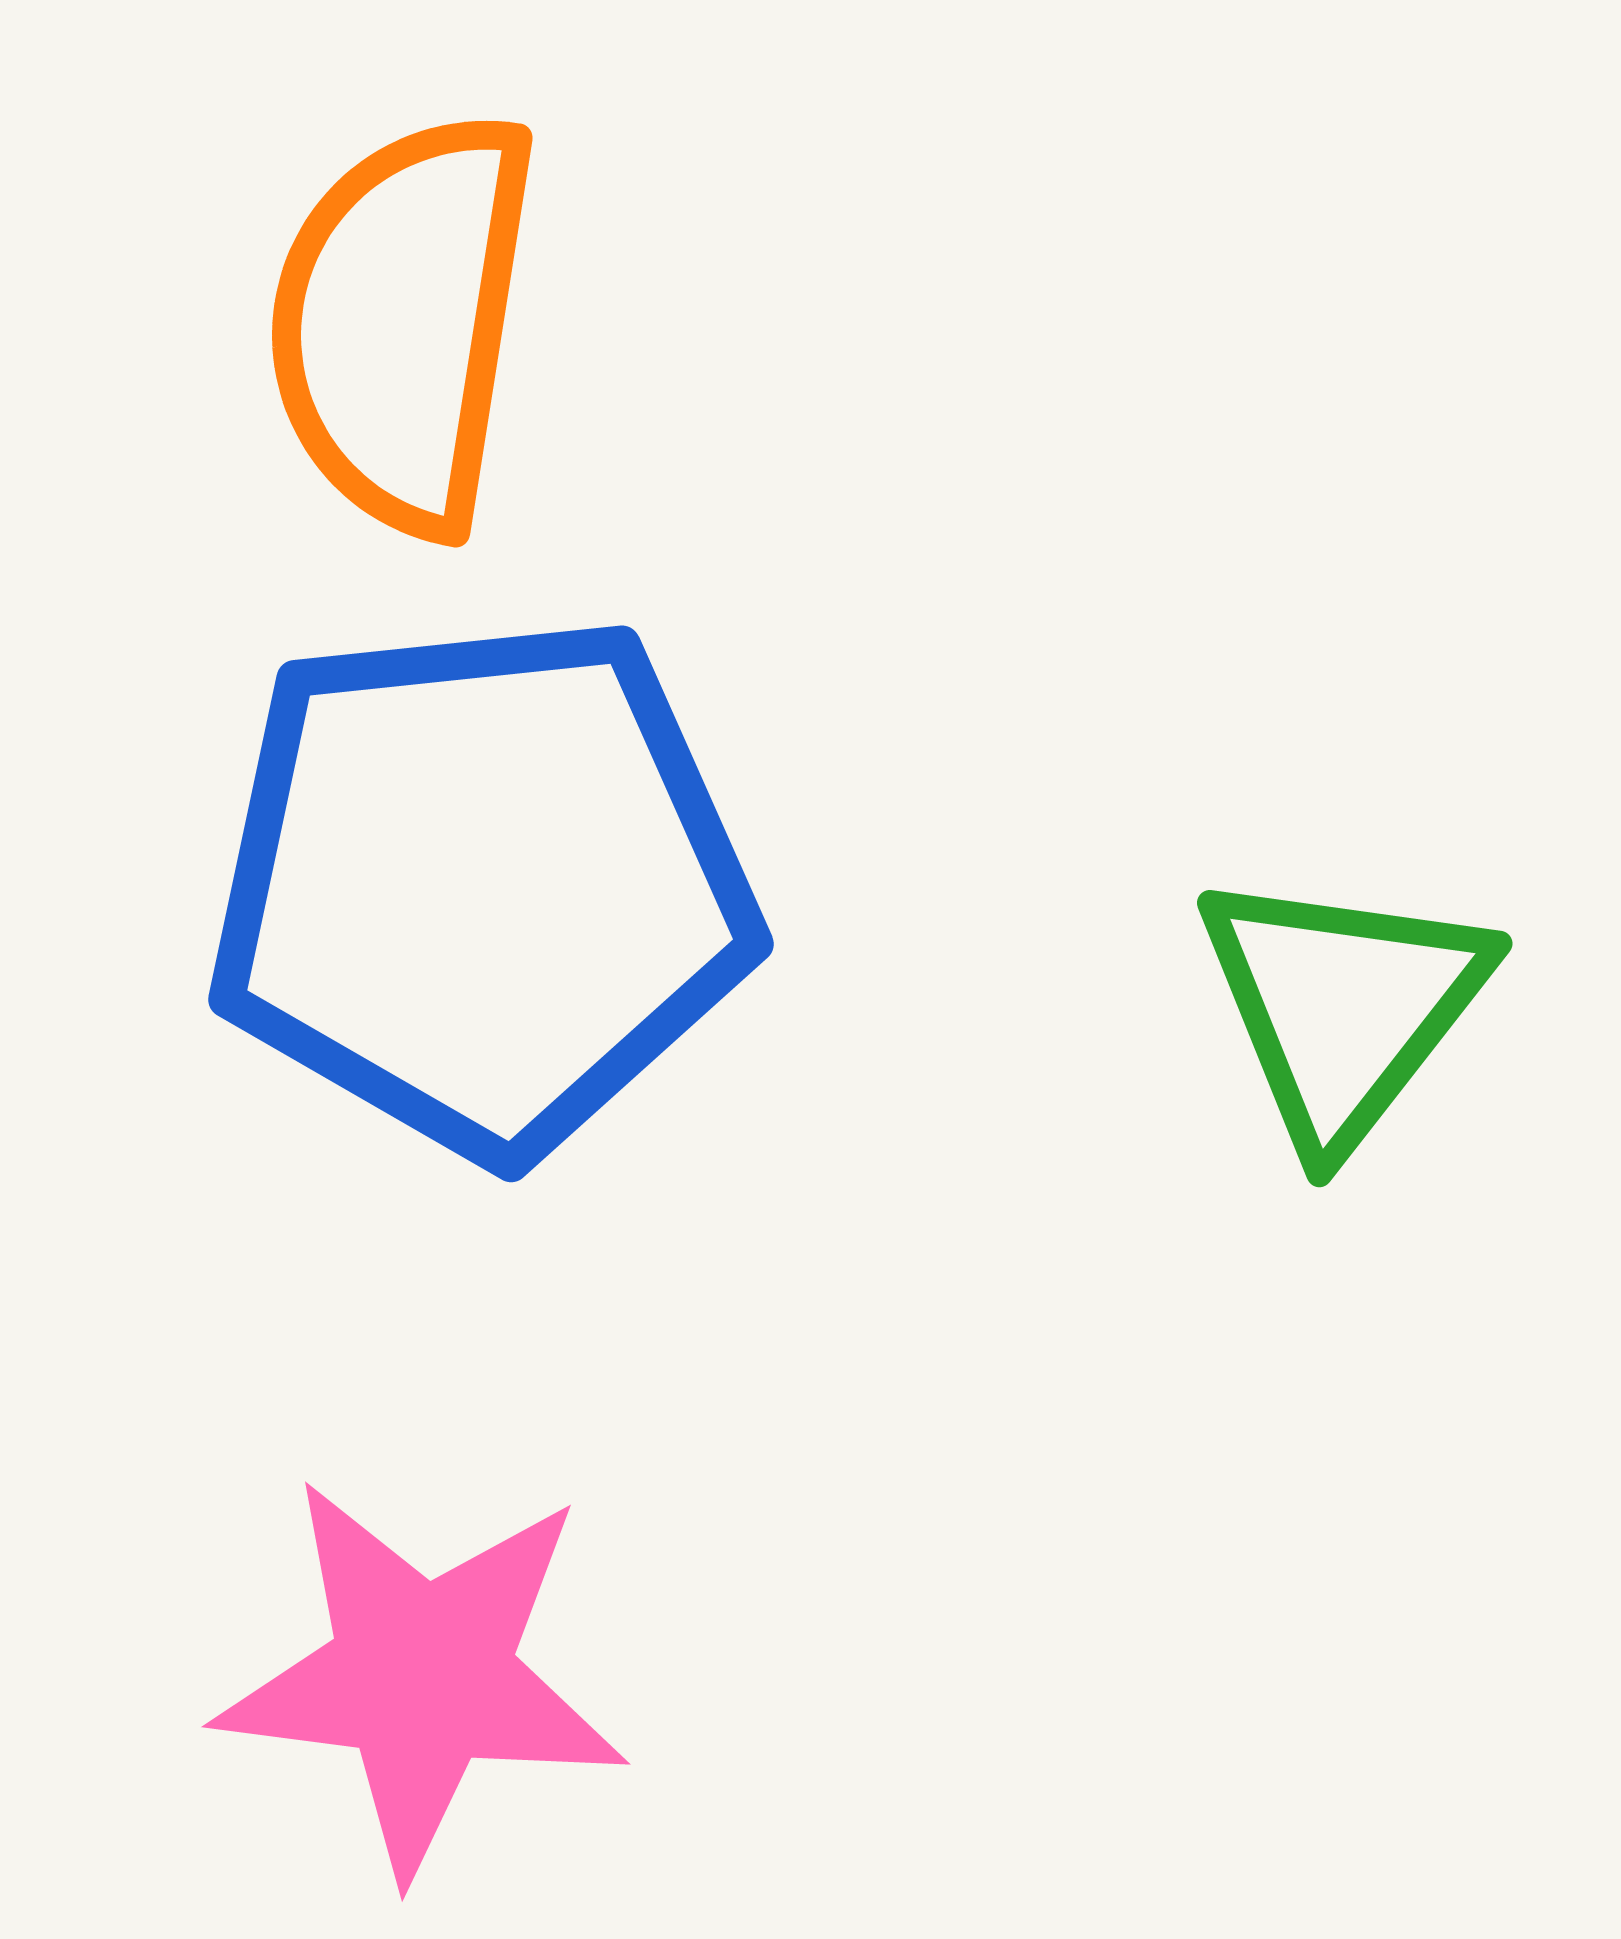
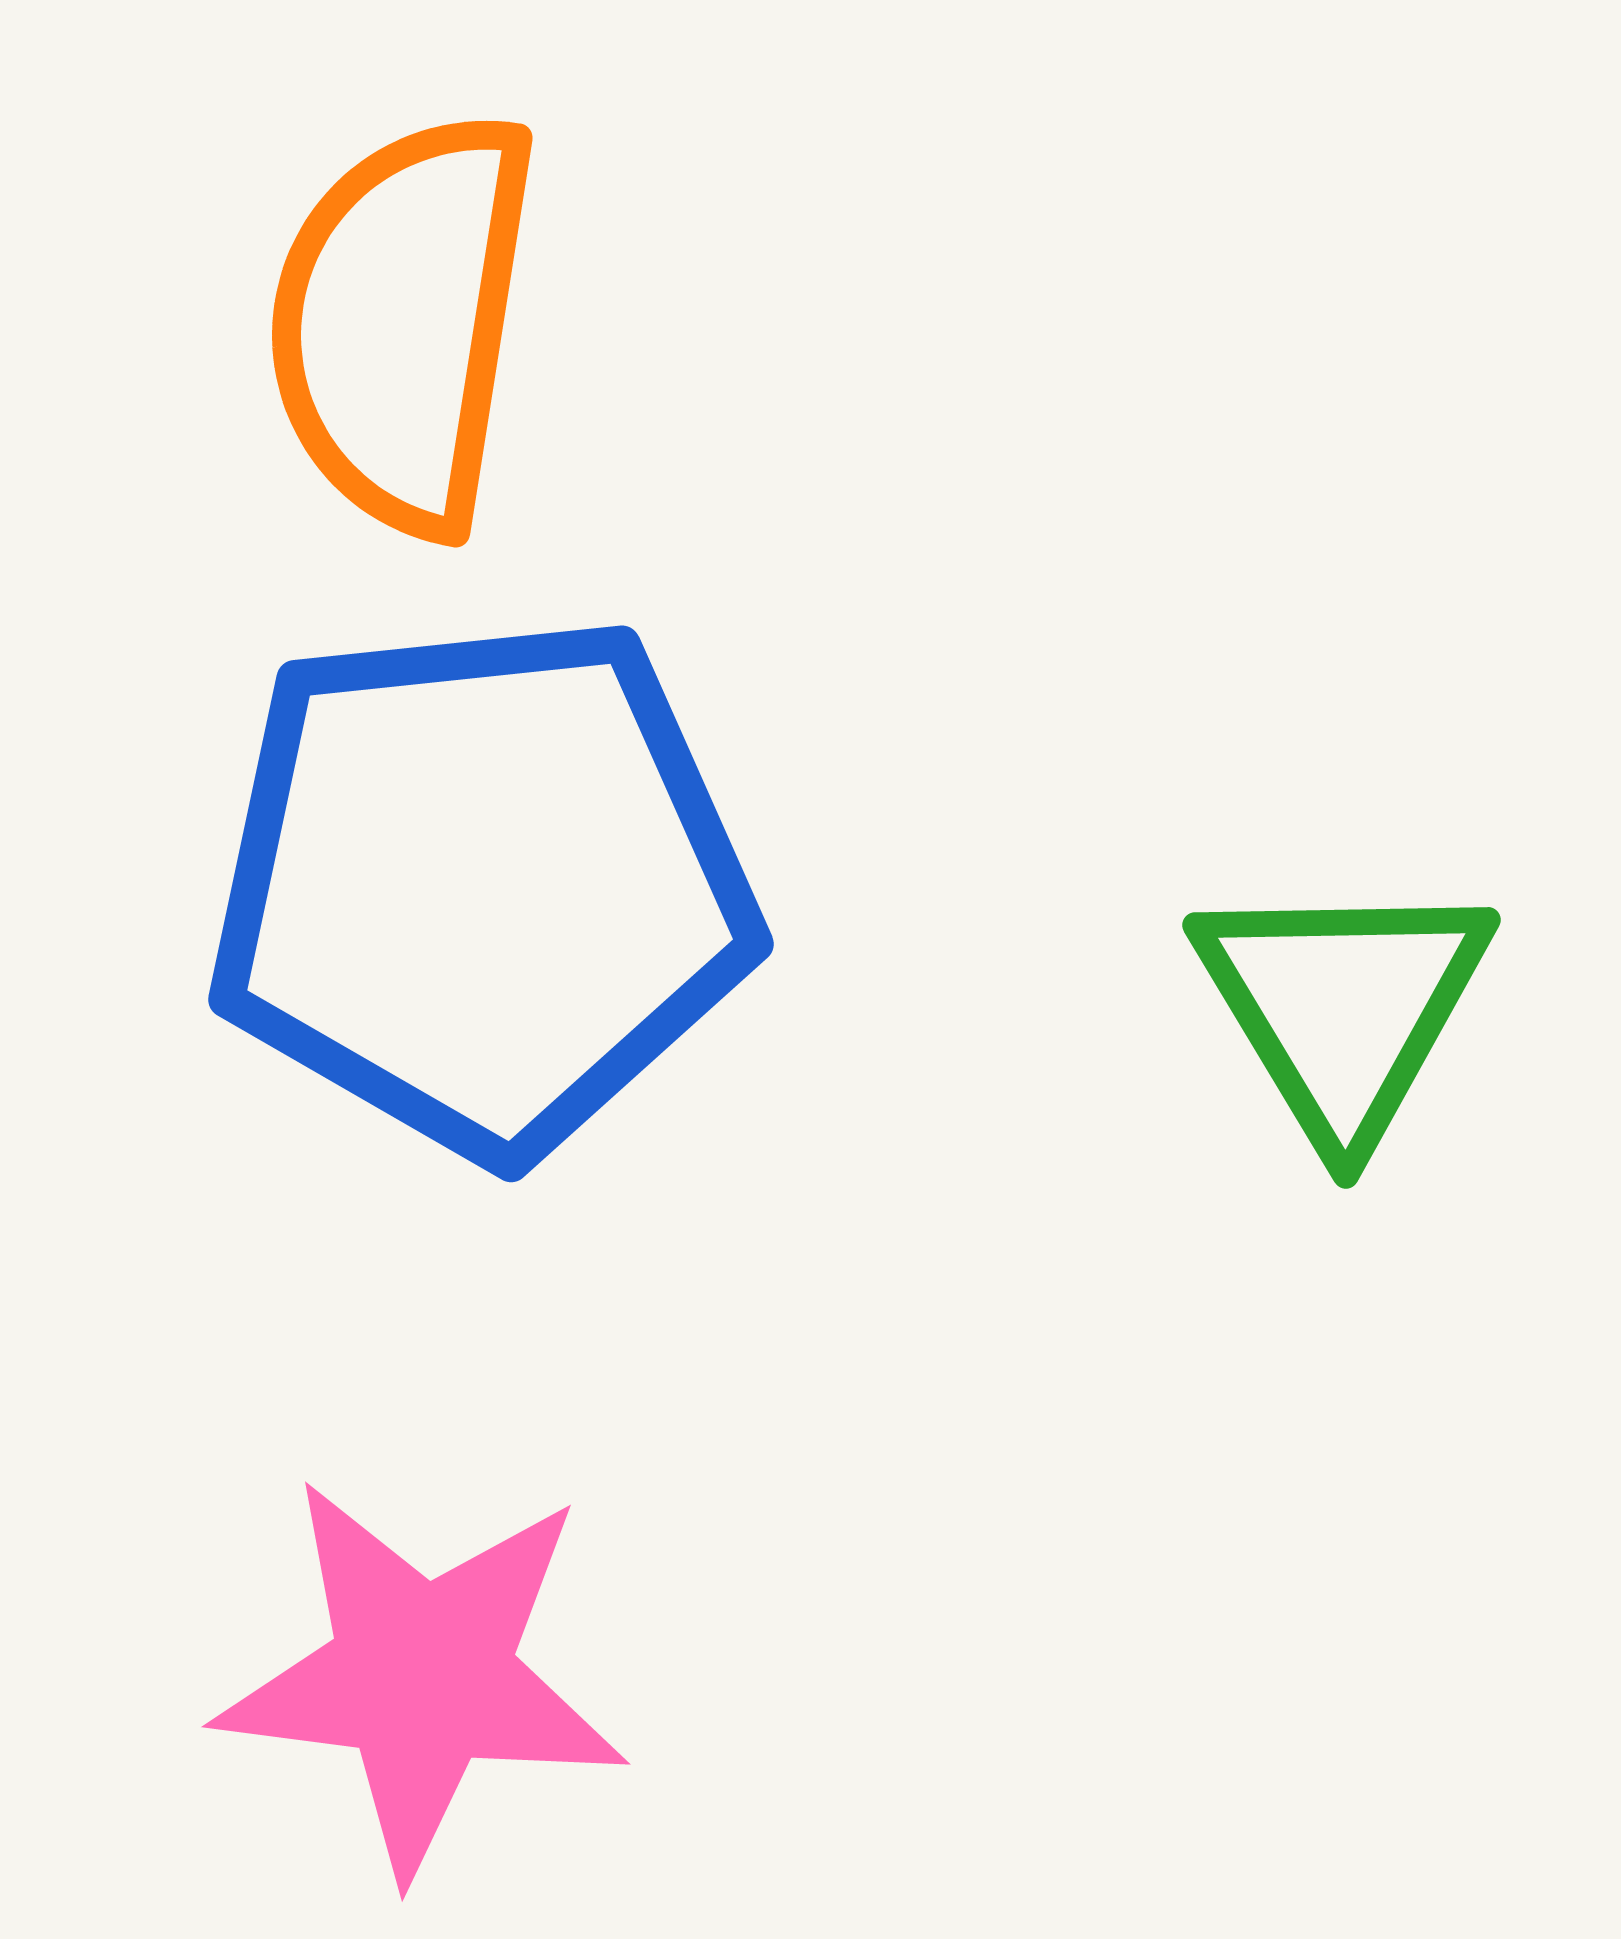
green triangle: rotated 9 degrees counterclockwise
